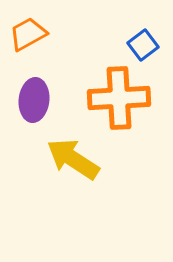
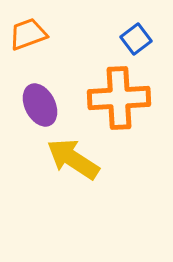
orange trapezoid: rotated 9 degrees clockwise
blue square: moved 7 px left, 6 px up
purple ellipse: moved 6 px right, 5 px down; rotated 33 degrees counterclockwise
